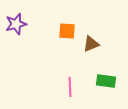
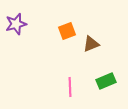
orange square: rotated 24 degrees counterclockwise
green rectangle: rotated 30 degrees counterclockwise
